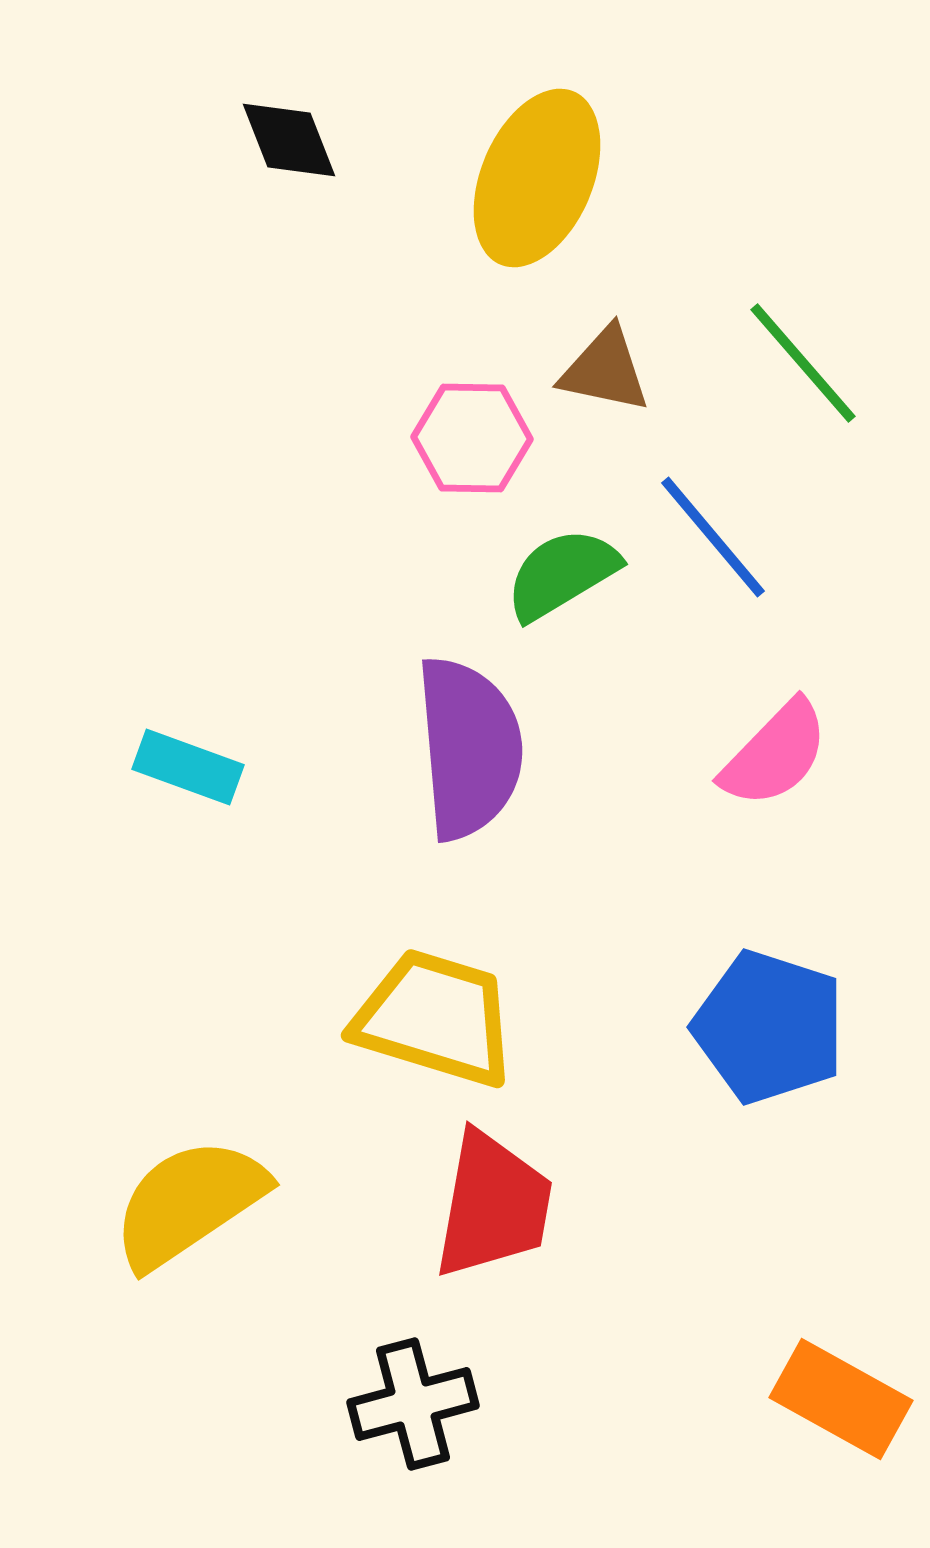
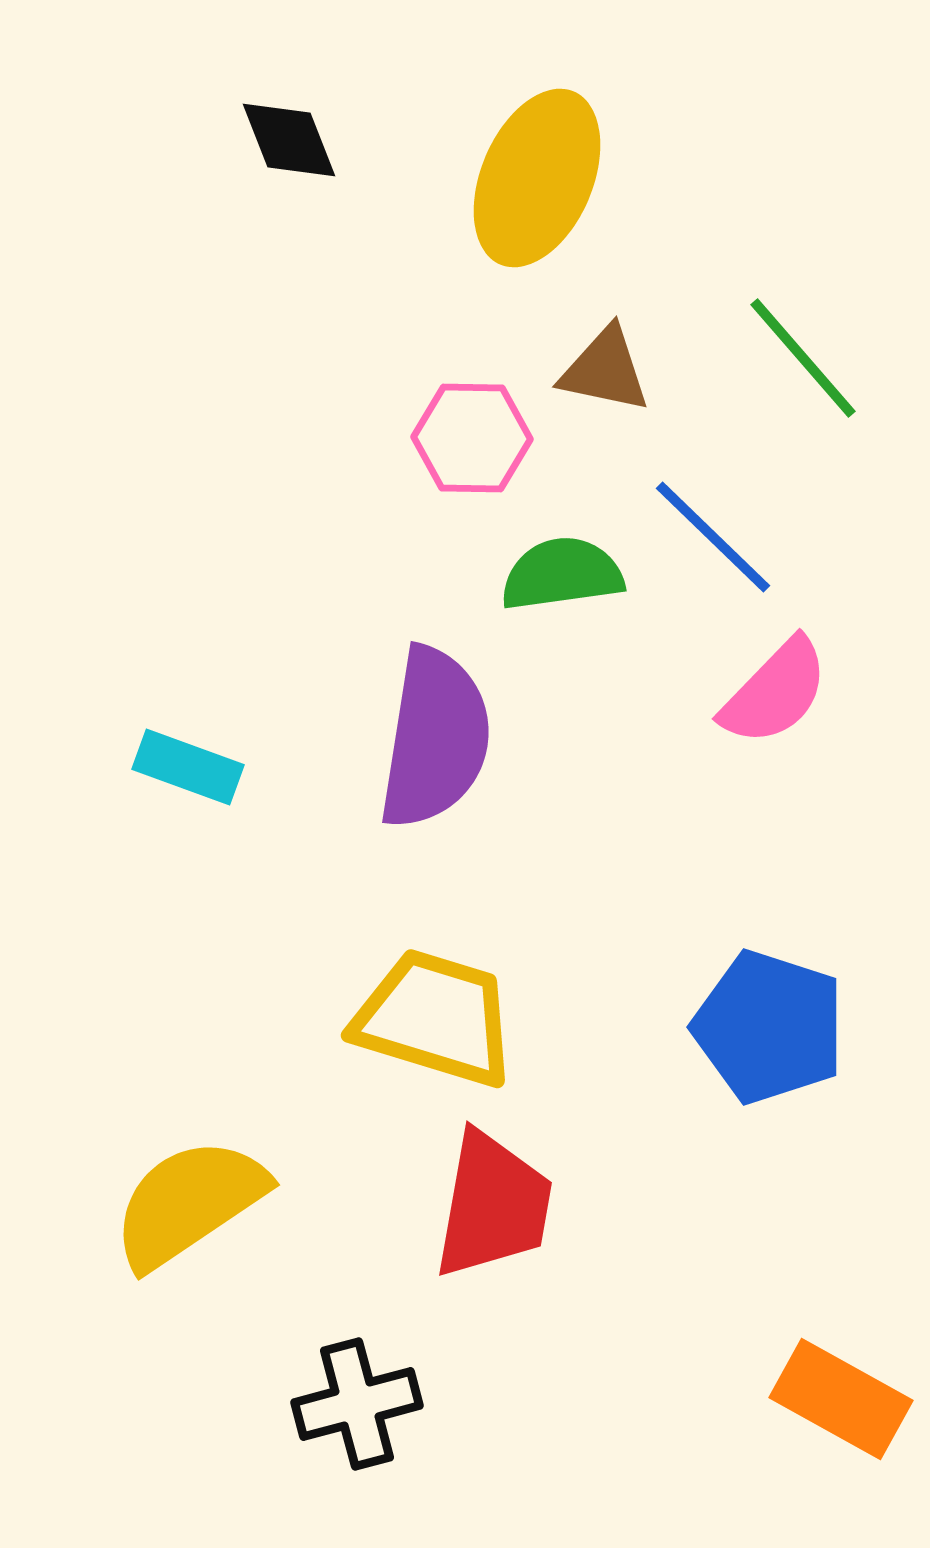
green line: moved 5 px up
blue line: rotated 6 degrees counterclockwise
green semicircle: rotated 23 degrees clockwise
purple semicircle: moved 34 px left, 10 px up; rotated 14 degrees clockwise
pink semicircle: moved 62 px up
black cross: moved 56 px left
